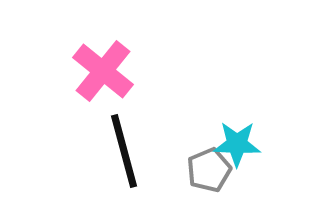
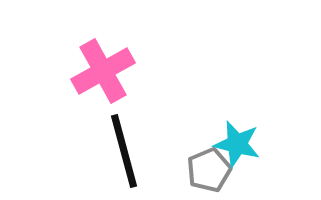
pink cross: rotated 22 degrees clockwise
cyan star: rotated 12 degrees clockwise
